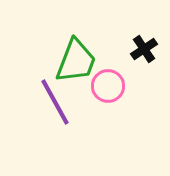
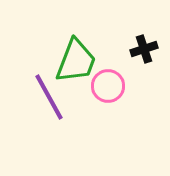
black cross: rotated 16 degrees clockwise
purple line: moved 6 px left, 5 px up
